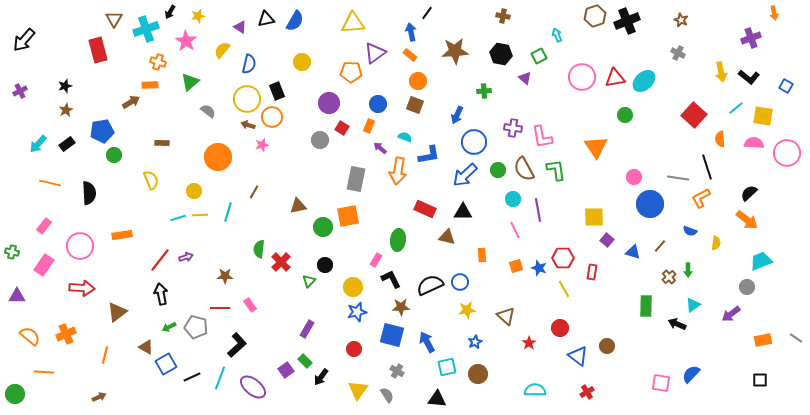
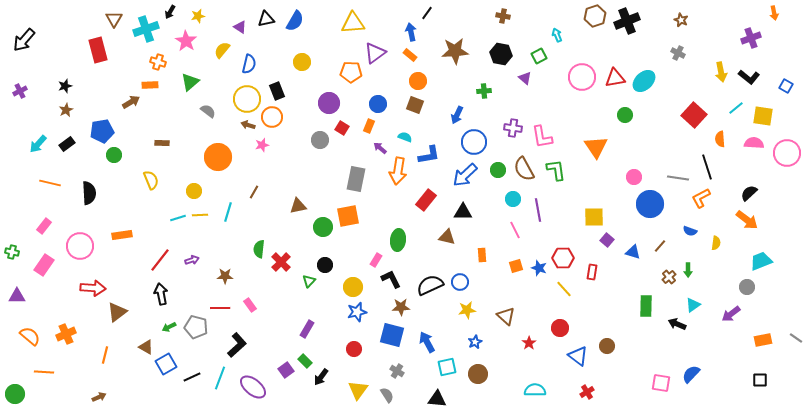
red rectangle at (425, 209): moved 1 px right, 9 px up; rotated 75 degrees counterclockwise
purple arrow at (186, 257): moved 6 px right, 3 px down
red arrow at (82, 288): moved 11 px right
yellow line at (564, 289): rotated 12 degrees counterclockwise
